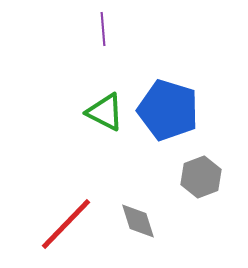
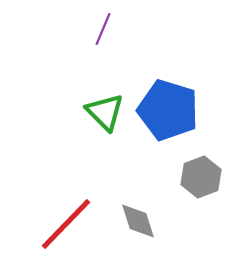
purple line: rotated 28 degrees clockwise
green triangle: rotated 18 degrees clockwise
